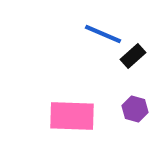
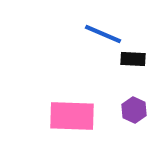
black rectangle: moved 3 px down; rotated 45 degrees clockwise
purple hexagon: moved 1 px left, 1 px down; rotated 10 degrees clockwise
